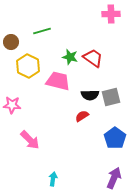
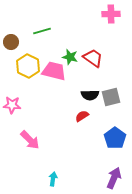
pink trapezoid: moved 4 px left, 10 px up
